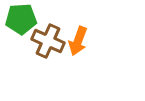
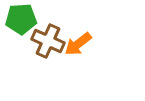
orange arrow: moved 3 px down; rotated 32 degrees clockwise
